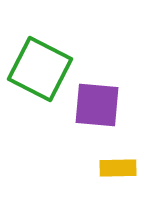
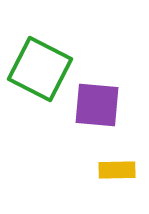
yellow rectangle: moved 1 px left, 2 px down
